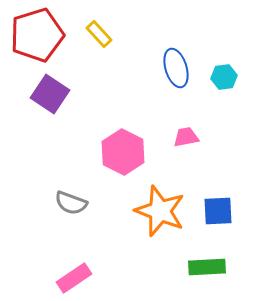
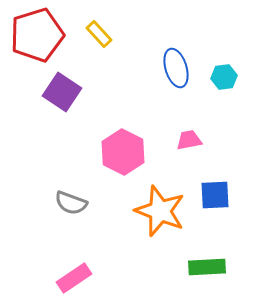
purple square: moved 12 px right, 2 px up
pink trapezoid: moved 3 px right, 3 px down
blue square: moved 3 px left, 16 px up
